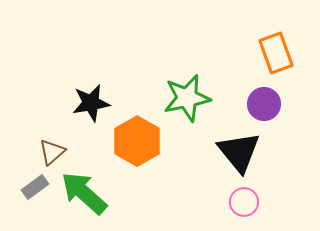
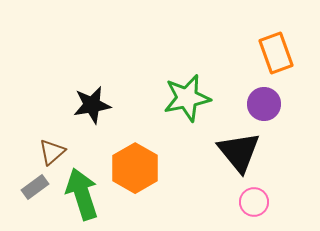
black star: moved 1 px right, 2 px down
orange hexagon: moved 2 px left, 27 px down
green arrow: moved 2 px left, 1 px down; rotated 30 degrees clockwise
pink circle: moved 10 px right
